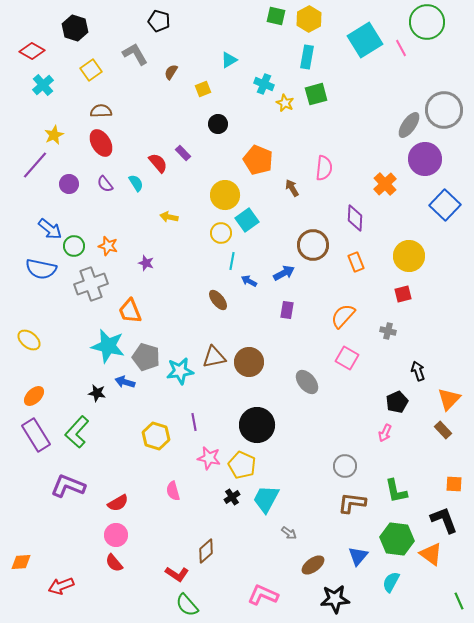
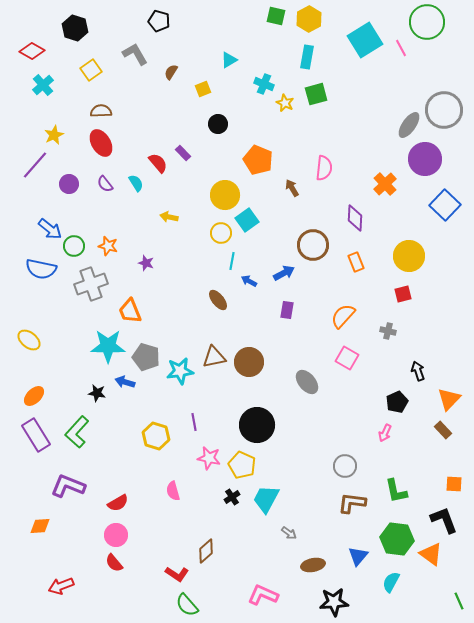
cyan star at (108, 346): rotated 12 degrees counterclockwise
orange diamond at (21, 562): moved 19 px right, 36 px up
brown ellipse at (313, 565): rotated 25 degrees clockwise
black star at (335, 599): moved 1 px left, 3 px down
